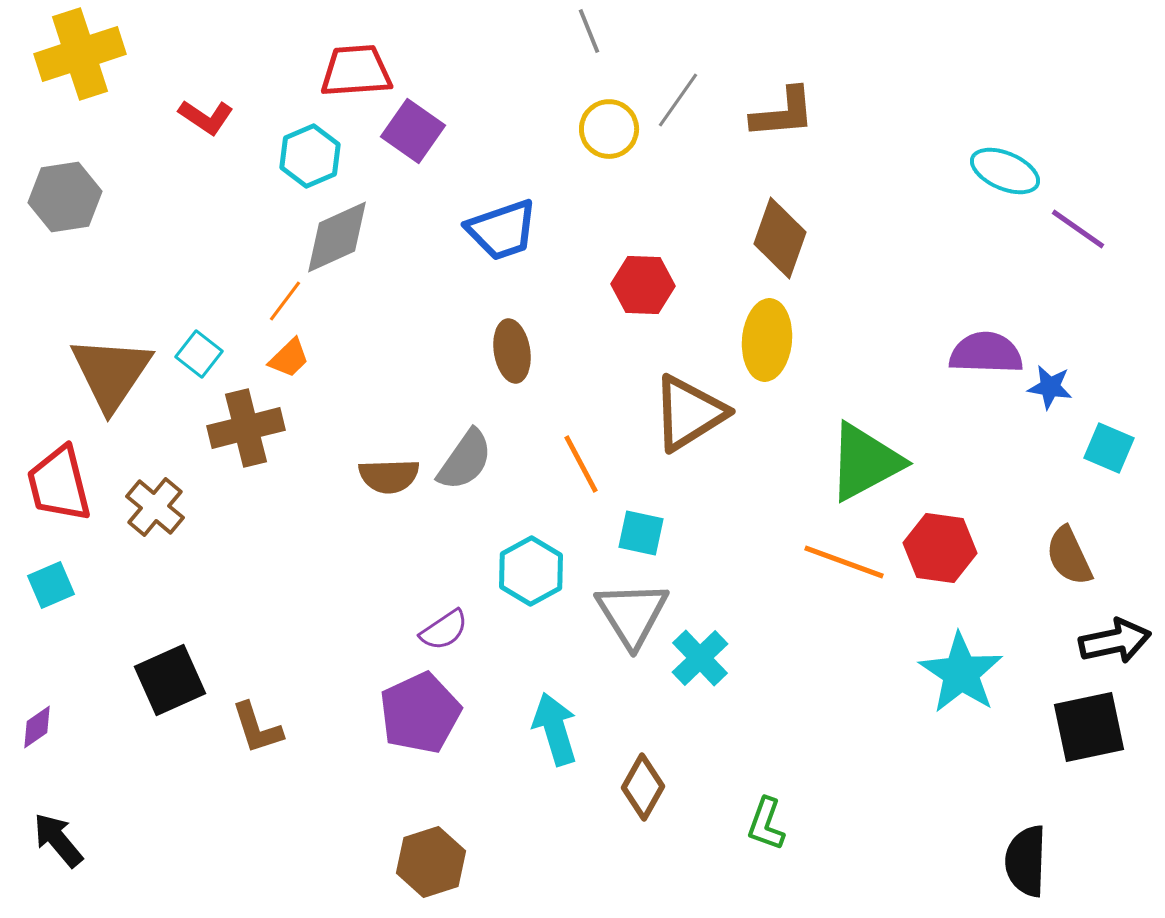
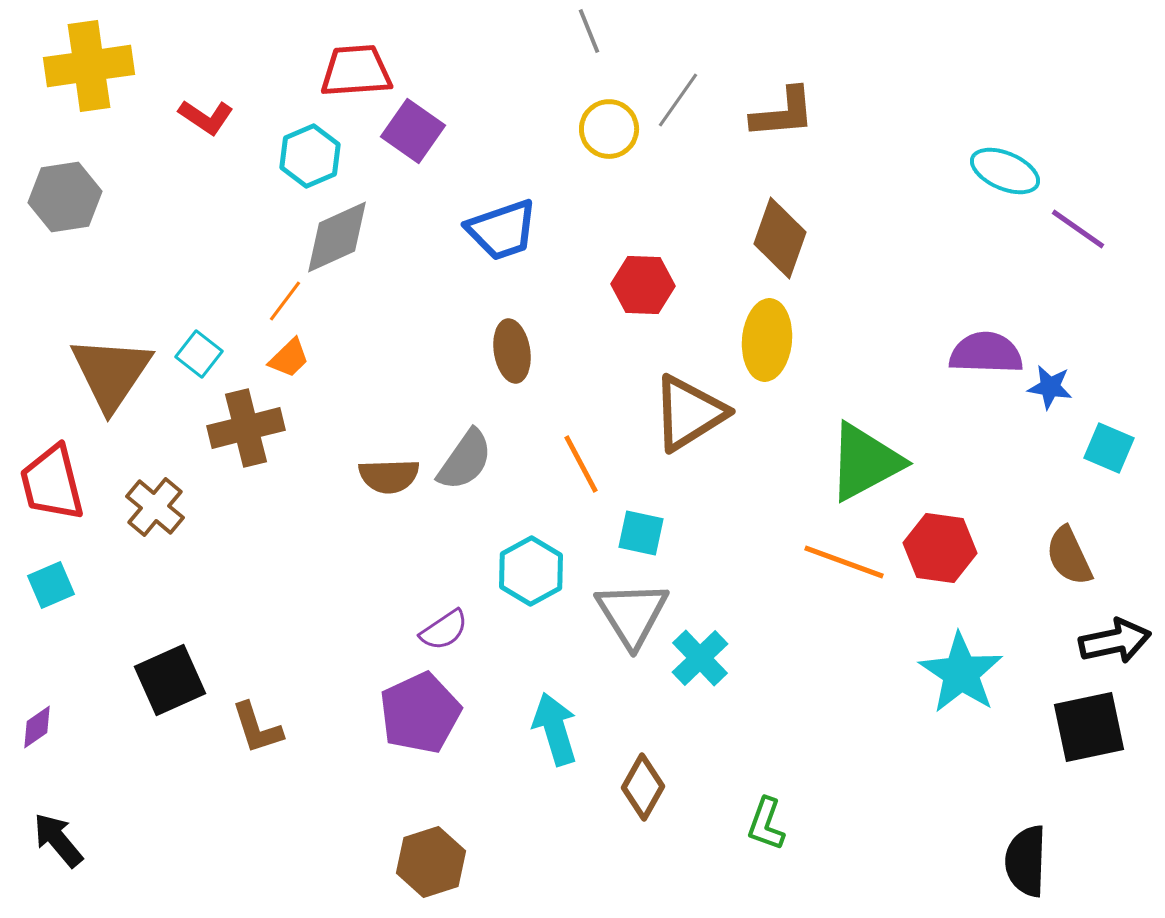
yellow cross at (80, 54): moved 9 px right, 12 px down; rotated 10 degrees clockwise
red trapezoid at (59, 484): moved 7 px left, 1 px up
